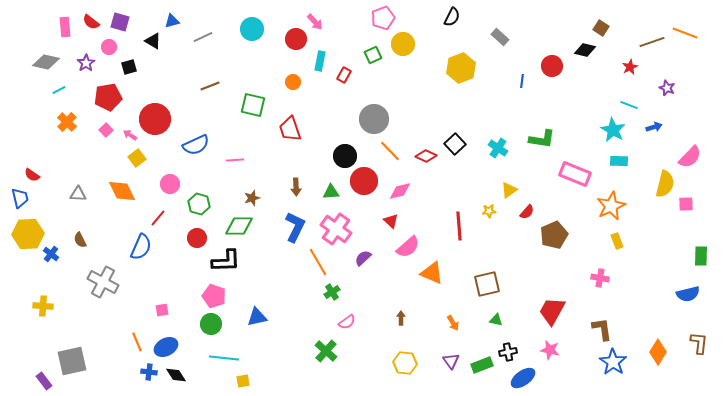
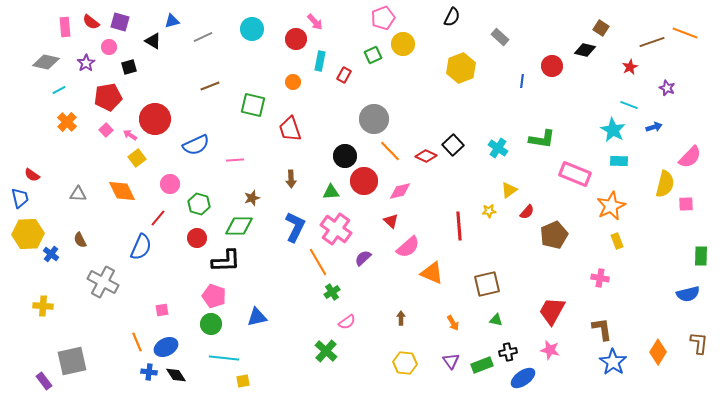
black square at (455, 144): moved 2 px left, 1 px down
brown arrow at (296, 187): moved 5 px left, 8 px up
